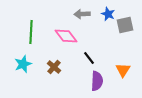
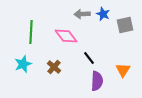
blue star: moved 5 px left
